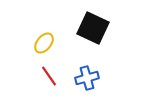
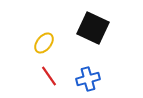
blue cross: moved 1 px right, 1 px down
